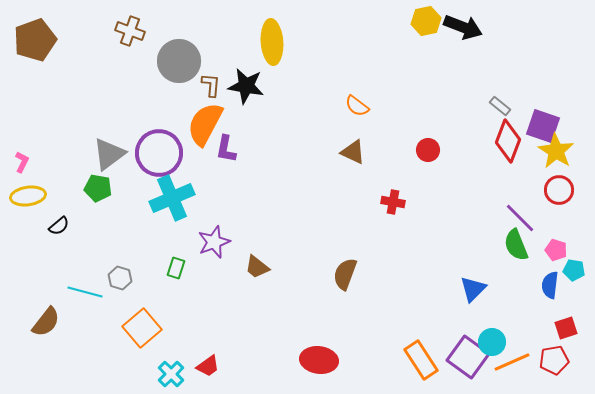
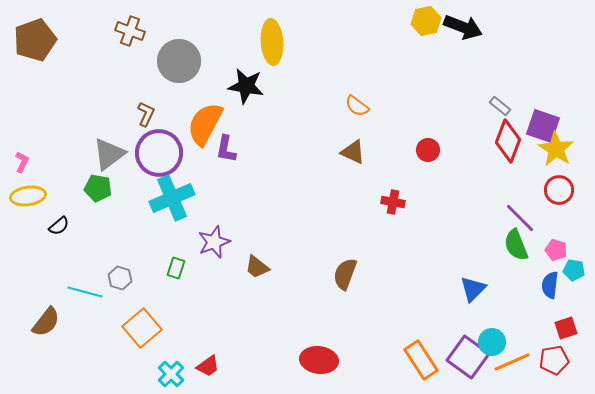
brown L-shape at (211, 85): moved 65 px left, 29 px down; rotated 20 degrees clockwise
yellow star at (556, 151): moved 2 px up
